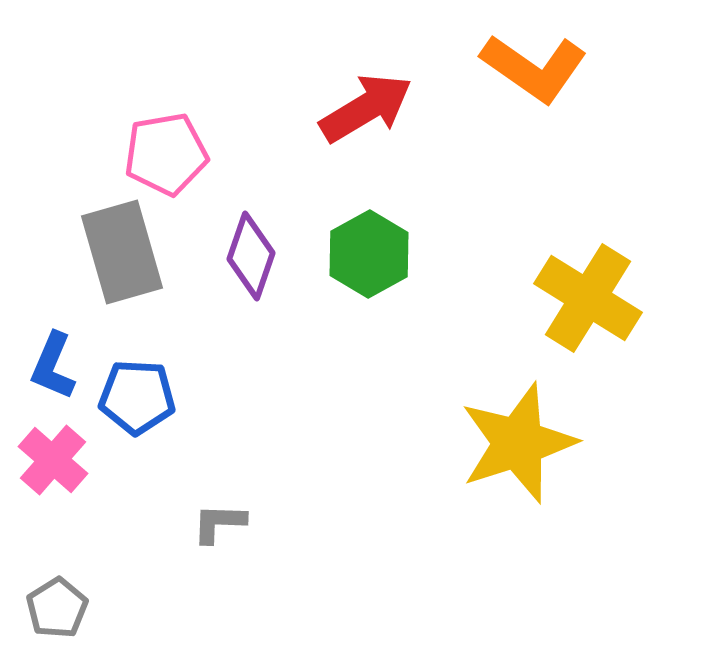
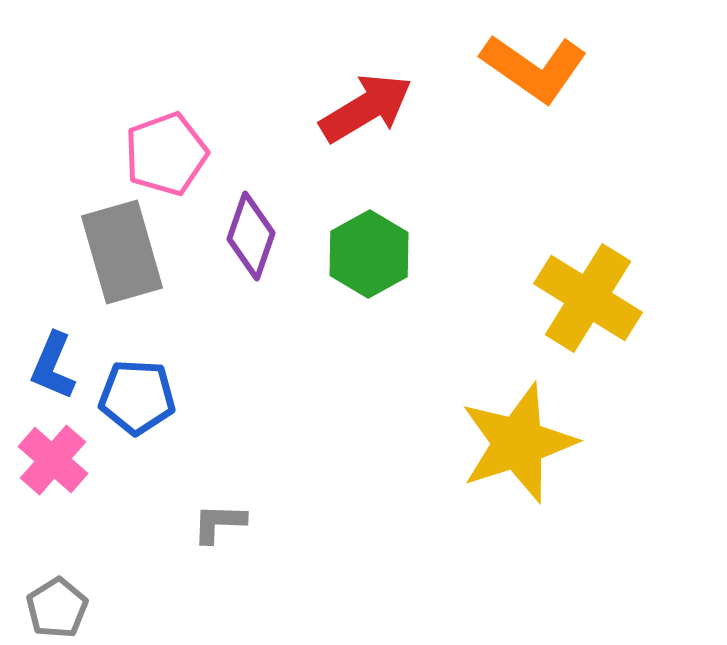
pink pentagon: rotated 10 degrees counterclockwise
purple diamond: moved 20 px up
